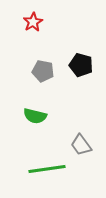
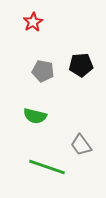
black pentagon: rotated 20 degrees counterclockwise
green line: moved 2 px up; rotated 27 degrees clockwise
